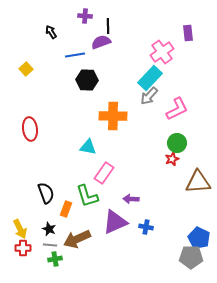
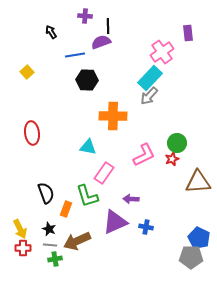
yellow square: moved 1 px right, 3 px down
pink L-shape: moved 33 px left, 46 px down
red ellipse: moved 2 px right, 4 px down
brown arrow: moved 2 px down
